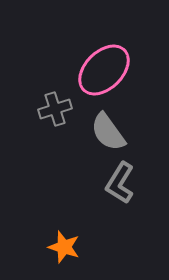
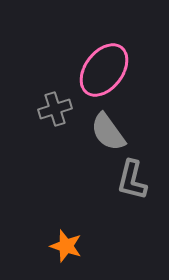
pink ellipse: rotated 8 degrees counterclockwise
gray L-shape: moved 12 px right, 3 px up; rotated 18 degrees counterclockwise
orange star: moved 2 px right, 1 px up
